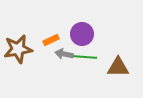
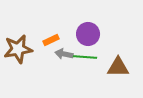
purple circle: moved 6 px right
